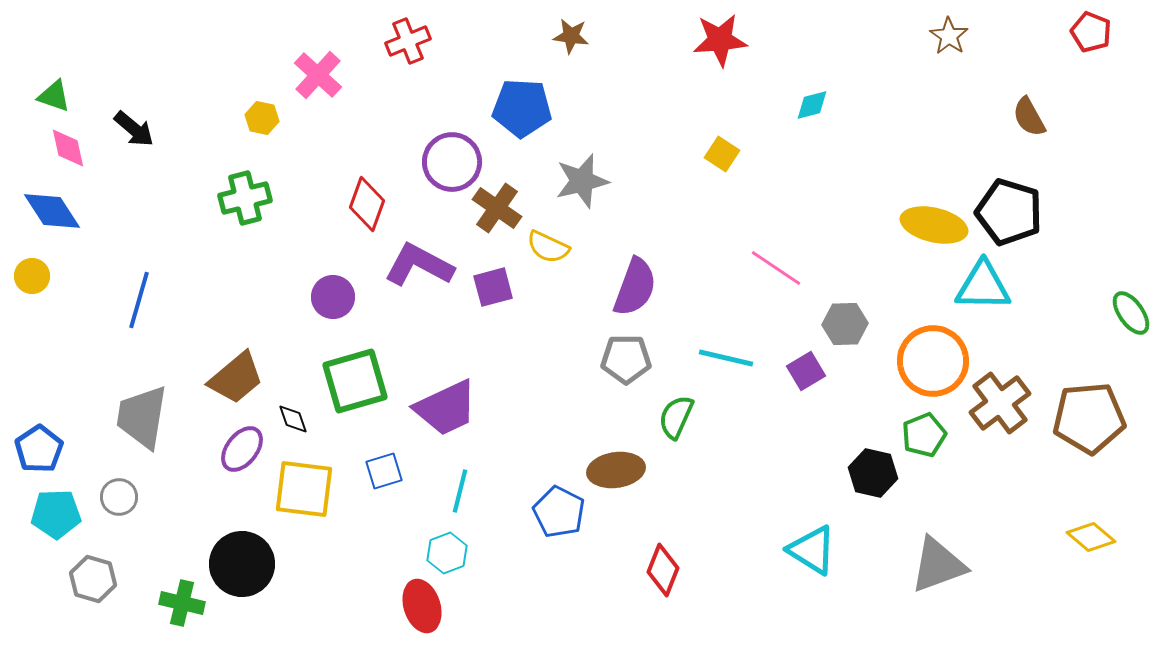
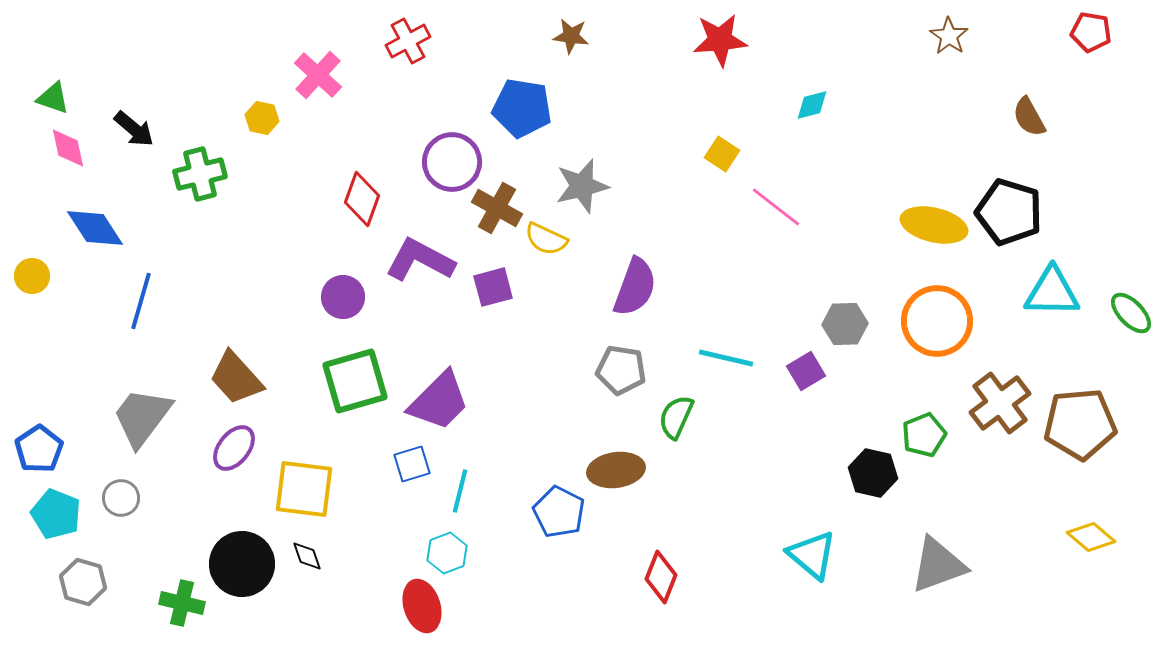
red pentagon at (1091, 32): rotated 12 degrees counterclockwise
red cross at (408, 41): rotated 6 degrees counterclockwise
green triangle at (54, 96): moved 1 px left, 2 px down
blue pentagon at (522, 108): rotated 6 degrees clockwise
gray star at (582, 181): moved 5 px down
green cross at (245, 198): moved 45 px left, 24 px up
red diamond at (367, 204): moved 5 px left, 5 px up
brown cross at (497, 208): rotated 6 degrees counterclockwise
blue diamond at (52, 211): moved 43 px right, 17 px down
yellow semicircle at (548, 247): moved 2 px left, 8 px up
purple L-shape at (419, 265): moved 1 px right, 5 px up
pink line at (776, 268): moved 61 px up; rotated 4 degrees clockwise
cyan triangle at (983, 286): moved 69 px right, 6 px down
purple circle at (333, 297): moved 10 px right
blue line at (139, 300): moved 2 px right, 1 px down
green ellipse at (1131, 313): rotated 9 degrees counterclockwise
gray pentagon at (626, 359): moved 5 px left, 11 px down; rotated 9 degrees clockwise
orange circle at (933, 361): moved 4 px right, 40 px up
brown trapezoid at (236, 378): rotated 88 degrees clockwise
purple trapezoid at (446, 408): moved 7 px left, 7 px up; rotated 20 degrees counterclockwise
gray trapezoid at (142, 417): rotated 28 degrees clockwise
brown pentagon at (1089, 418): moved 9 px left, 6 px down
black diamond at (293, 419): moved 14 px right, 137 px down
purple ellipse at (242, 449): moved 8 px left, 1 px up
blue square at (384, 471): moved 28 px right, 7 px up
gray circle at (119, 497): moved 2 px right, 1 px down
cyan pentagon at (56, 514): rotated 24 degrees clockwise
cyan triangle at (812, 550): moved 5 px down; rotated 8 degrees clockwise
red diamond at (663, 570): moved 2 px left, 7 px down
gray hexagon at (93, 579): moved 10 px left, 3 px down
